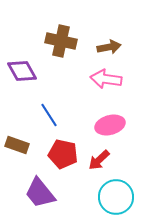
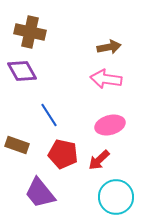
brown cross: moved 31 px left, 9 px up
